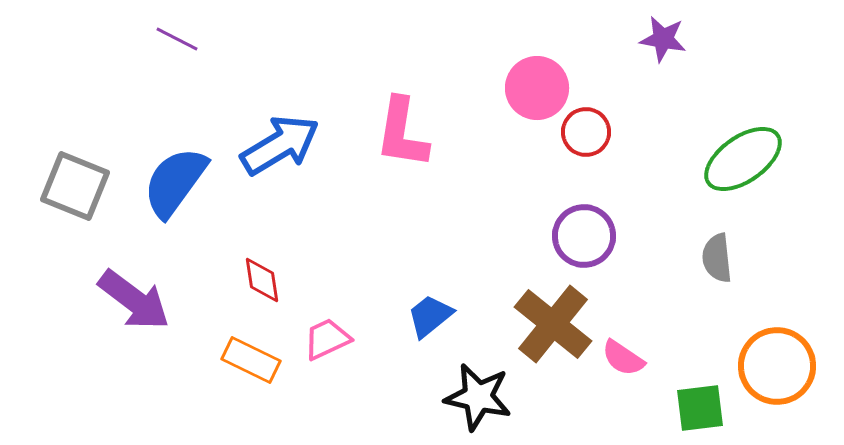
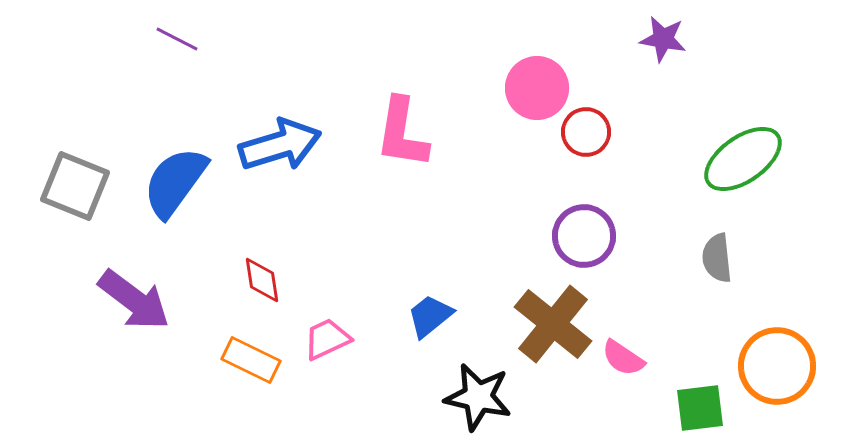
blue arrow: rotated 14 degrees clockwise
